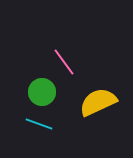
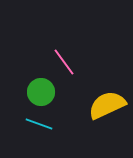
green circle: moved 1 px left
yellow semicircle: moved 9 px right, 3 px down
